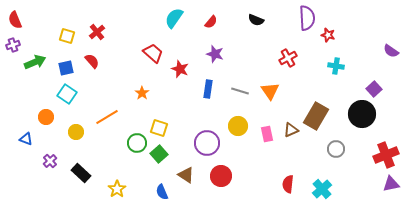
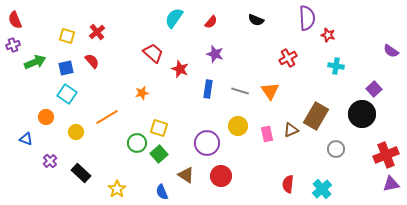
orange star at (142, 93): rotated 24 degrees clockwise
